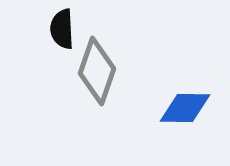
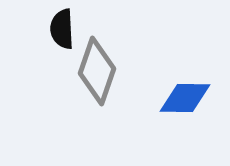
blue diamond: moved 10 px up
